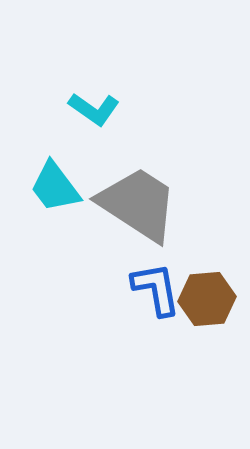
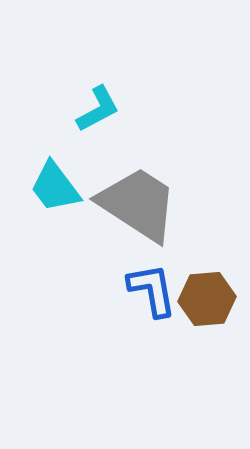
cyan L-shape: moved 4 px right; rotated 63 degrees counterclockwise
blue L-shape: moved 4 px left, 1 px down
